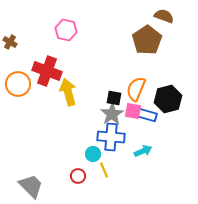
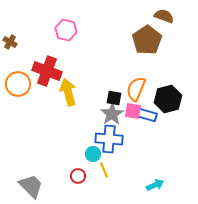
blue cross: moved 2 px left, 2 px down
cyan arrow: moved 12 px right, 34 px down
